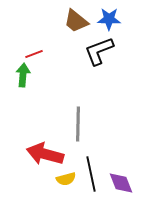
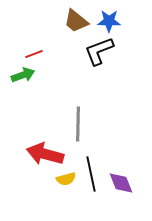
blue star: moved 2 px down
green arrow: rotated 65 degrees clockwise
